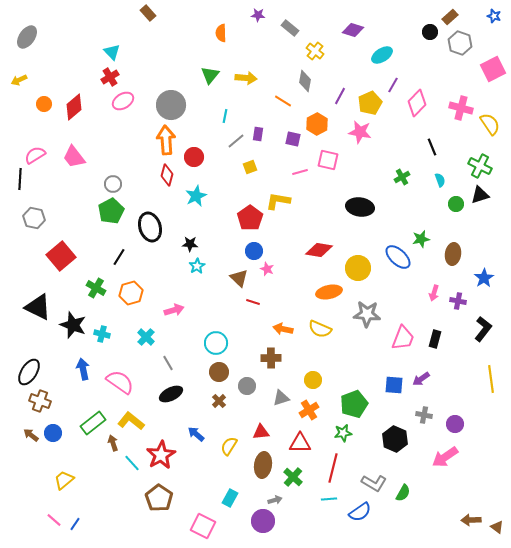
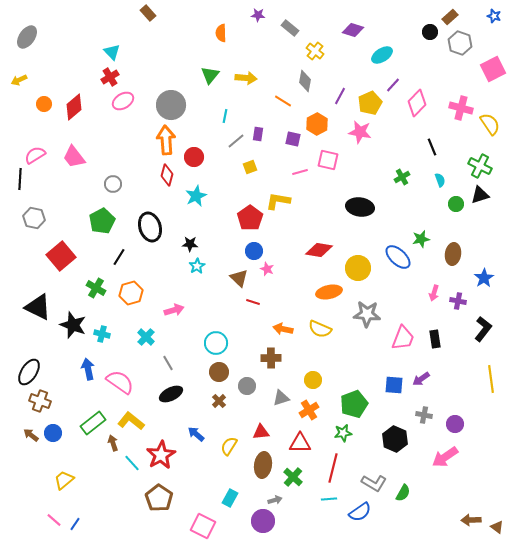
purple line at (393, 85): rotated 14 degrees clockwise
green pentagon at (111, 211): moved 9 px left, 10 px down
black rectangle at (435, 339): rotated 24 degrees counterclockwise
blue arrow at (83, 369): moved 5 px right
